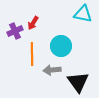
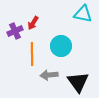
gray arrow: moved 3 px left, 5 px down
